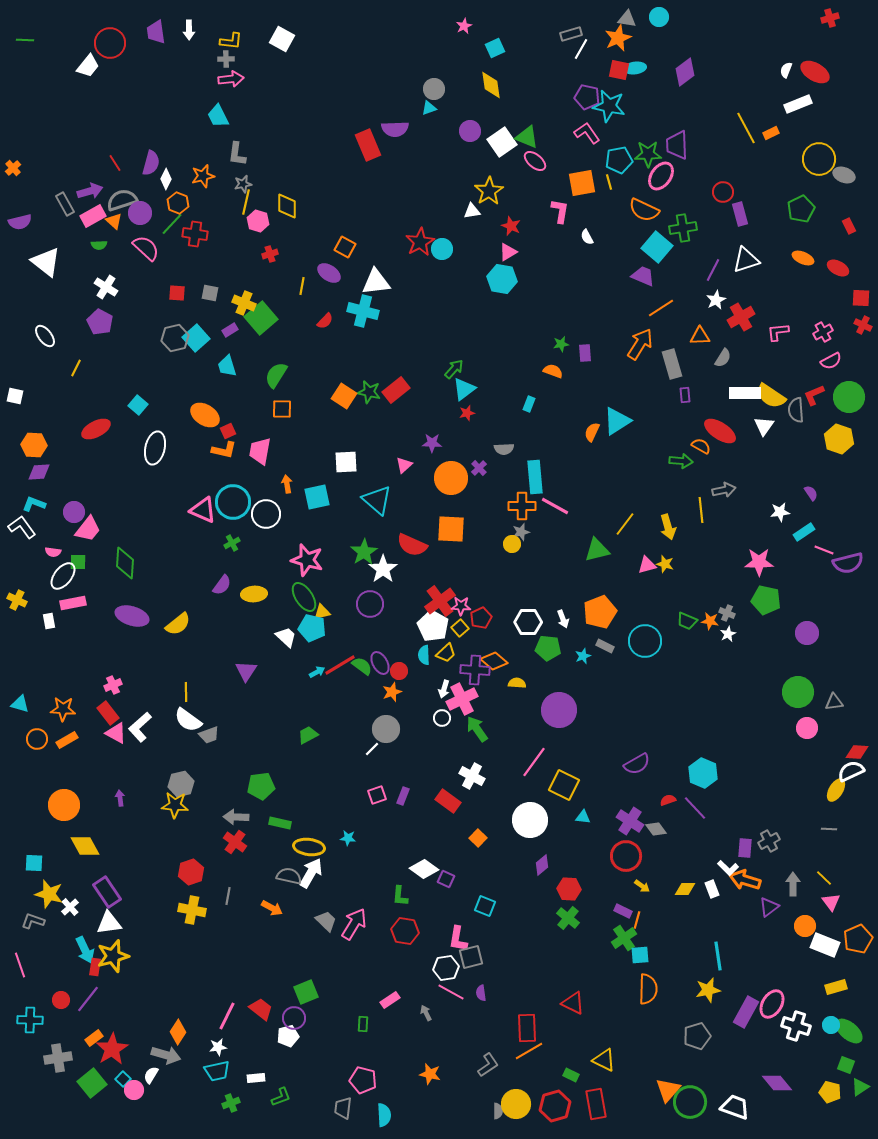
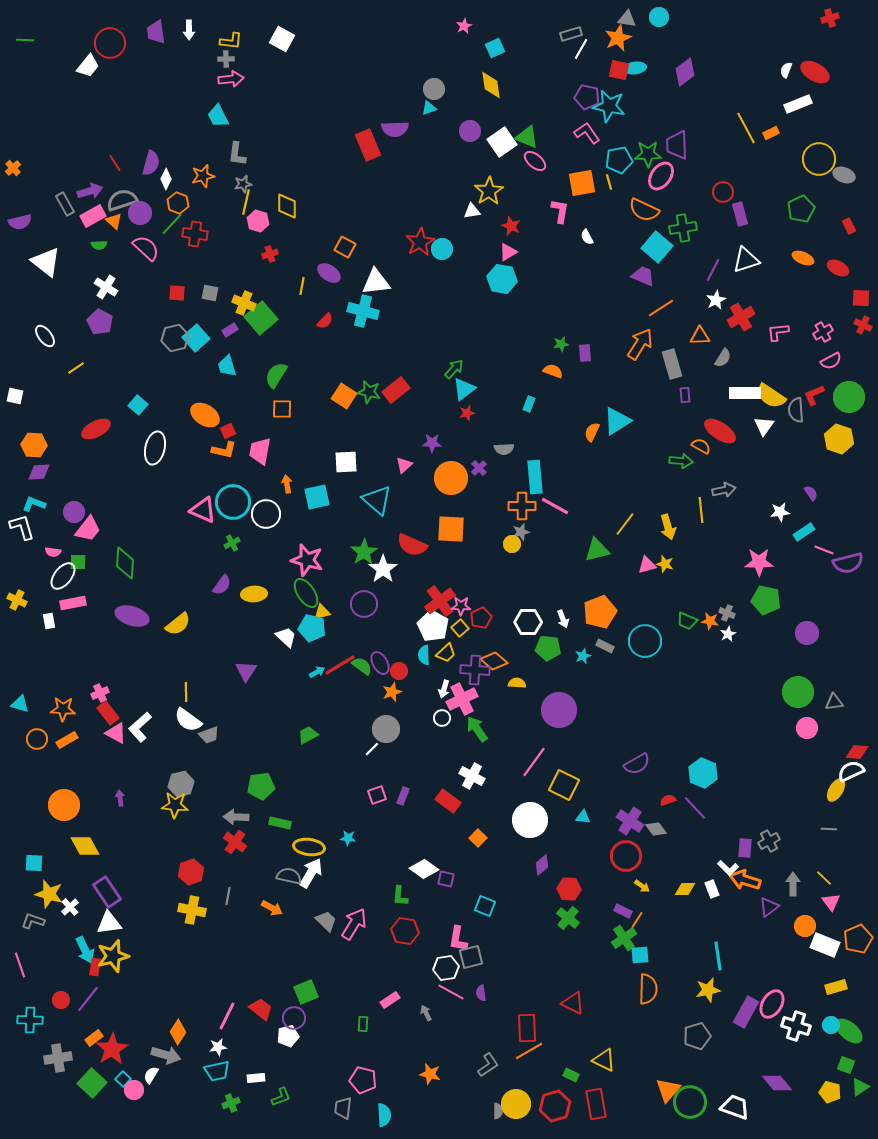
yellow line at (76, 368): rotated 30 degrees clockwise
white L-shape at (22, 527): rotated 20 degrees clockwise
green ellipse at (304, 597): moved 2 px right, 4 px up
purple circle at (370, 604): moved 6 px left
pink cross at (113, 685): moved 13 px left, 8 px down
purple square at (446, 879): rotated 12 degrees counterclockwise
orange line at (637, 920): rotated 18 degrees clockwise
green square at (92, 1083): rotated 8 degrees counterclockwise
